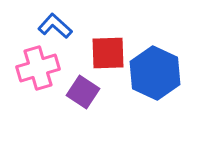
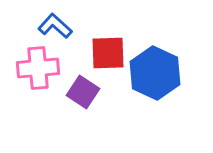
pink cross: rotated 12 degrees clockwise
